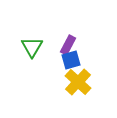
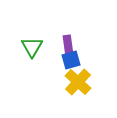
purple rectangle: rotated 36 degrees counterclockwise
